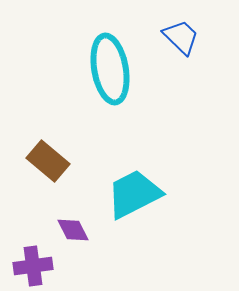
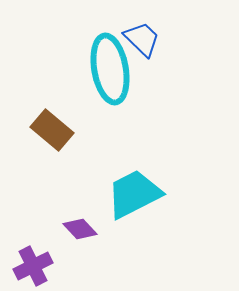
blue trapezoid: moved 39 px left, 2 px down
brown rectangle: moved 4 px right, 31 px up
purple diamond: moved 7 px right, 1 px up; rotated 16 degrees counterclockwise
purple cross: rotated 18 degrees counterclockwise
